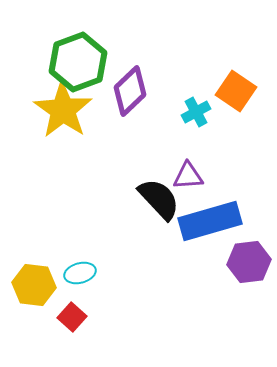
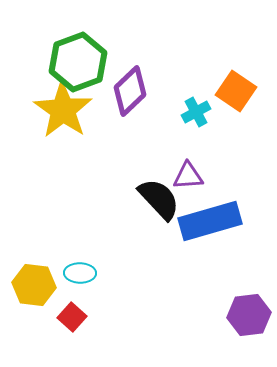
purple hexagon: moved 53 px down
cyan ellipse: rotated 16 degrees clockwise
